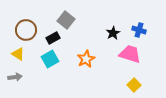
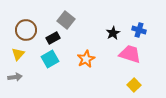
yellow triangle: rotated 40 degrees clockwise
